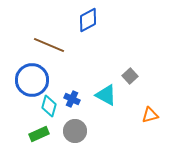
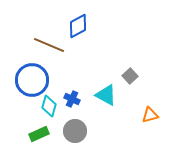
blue diamond: moved 10 px left, 6 px down
